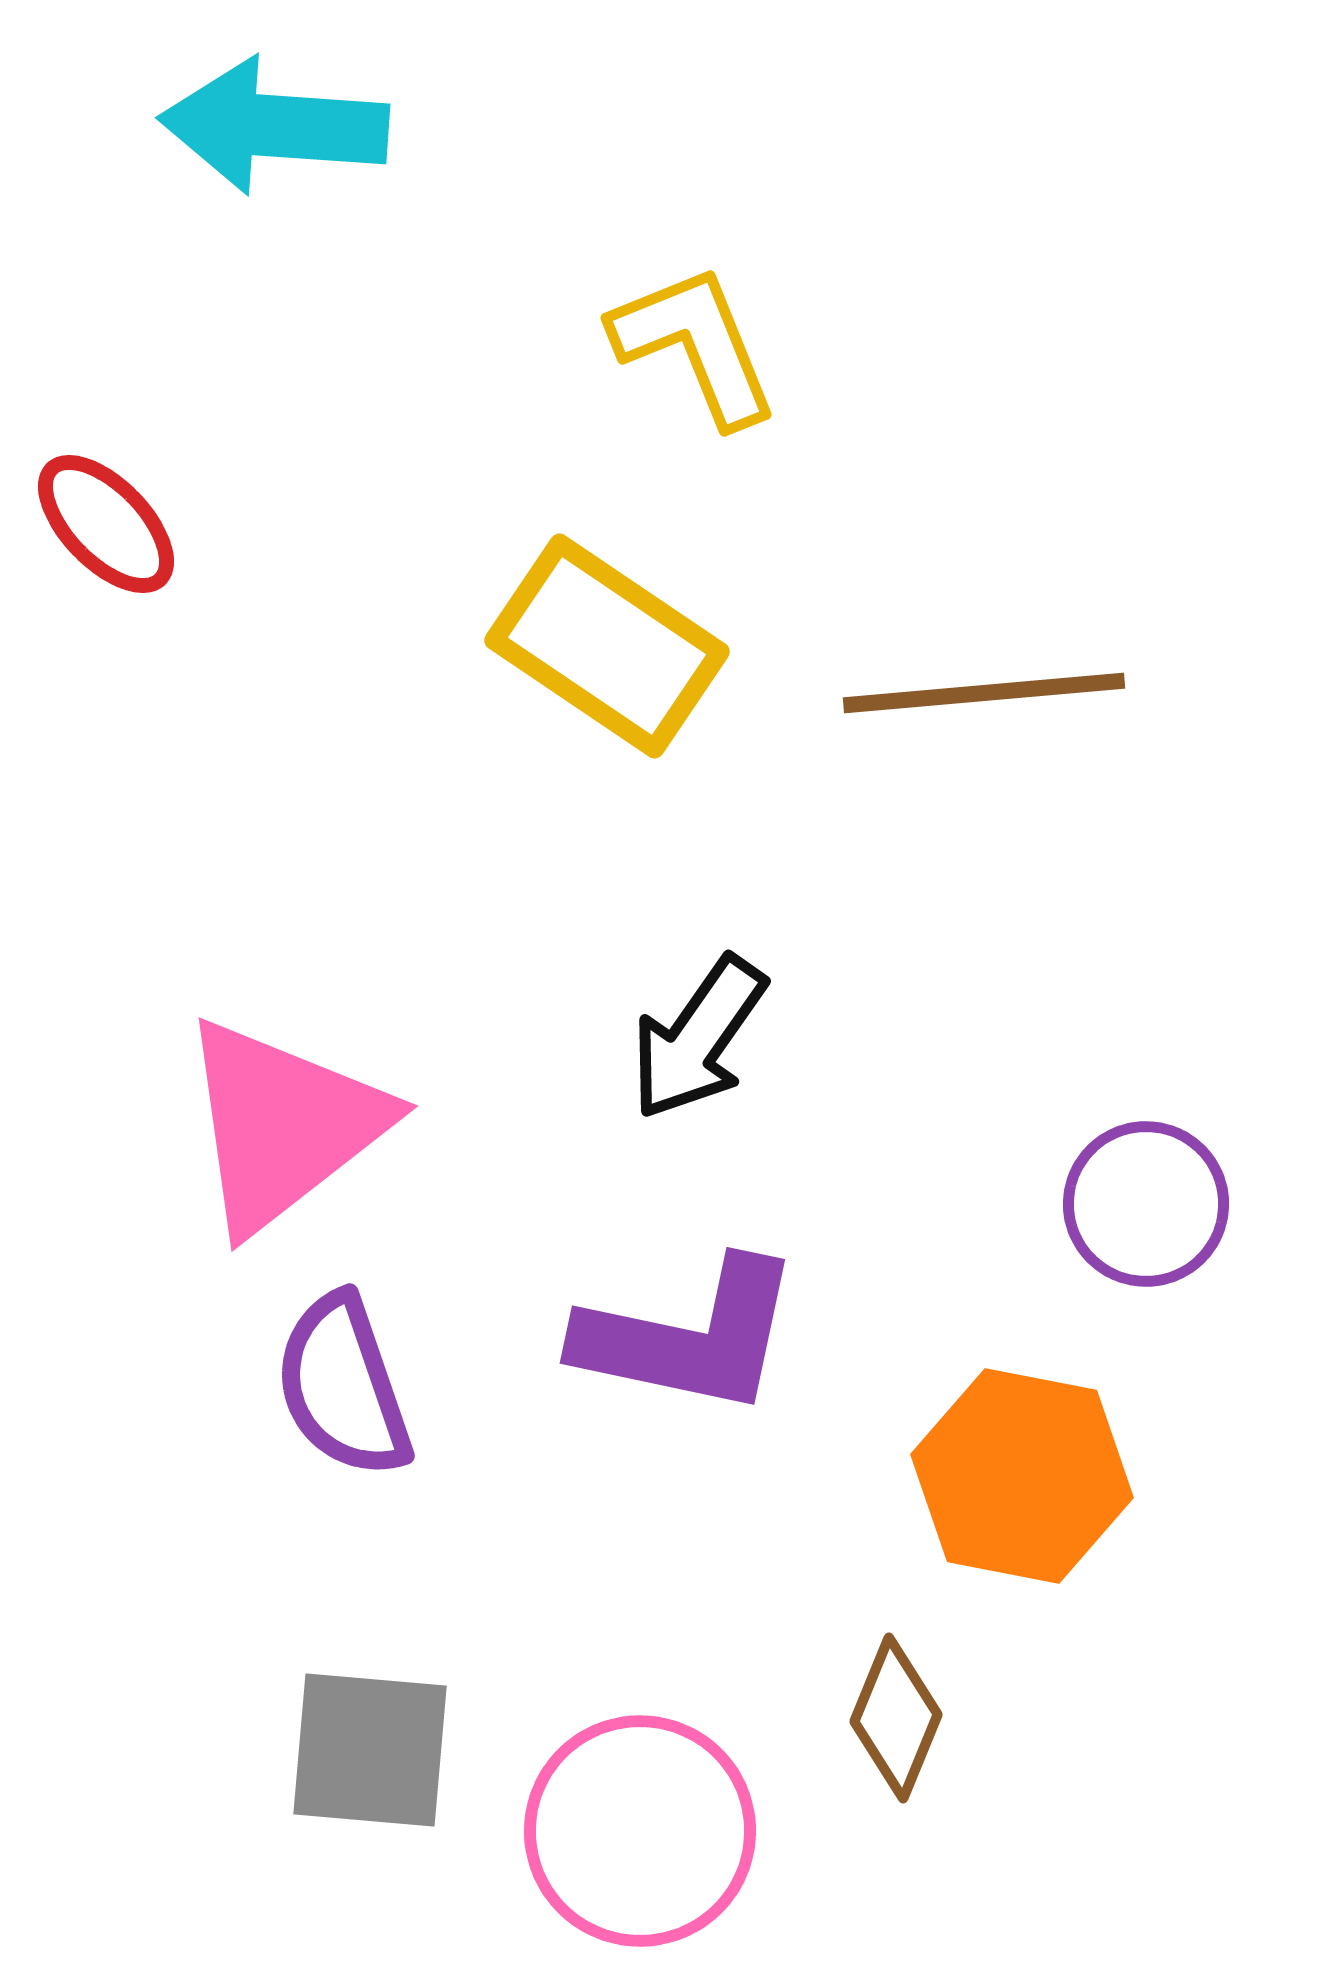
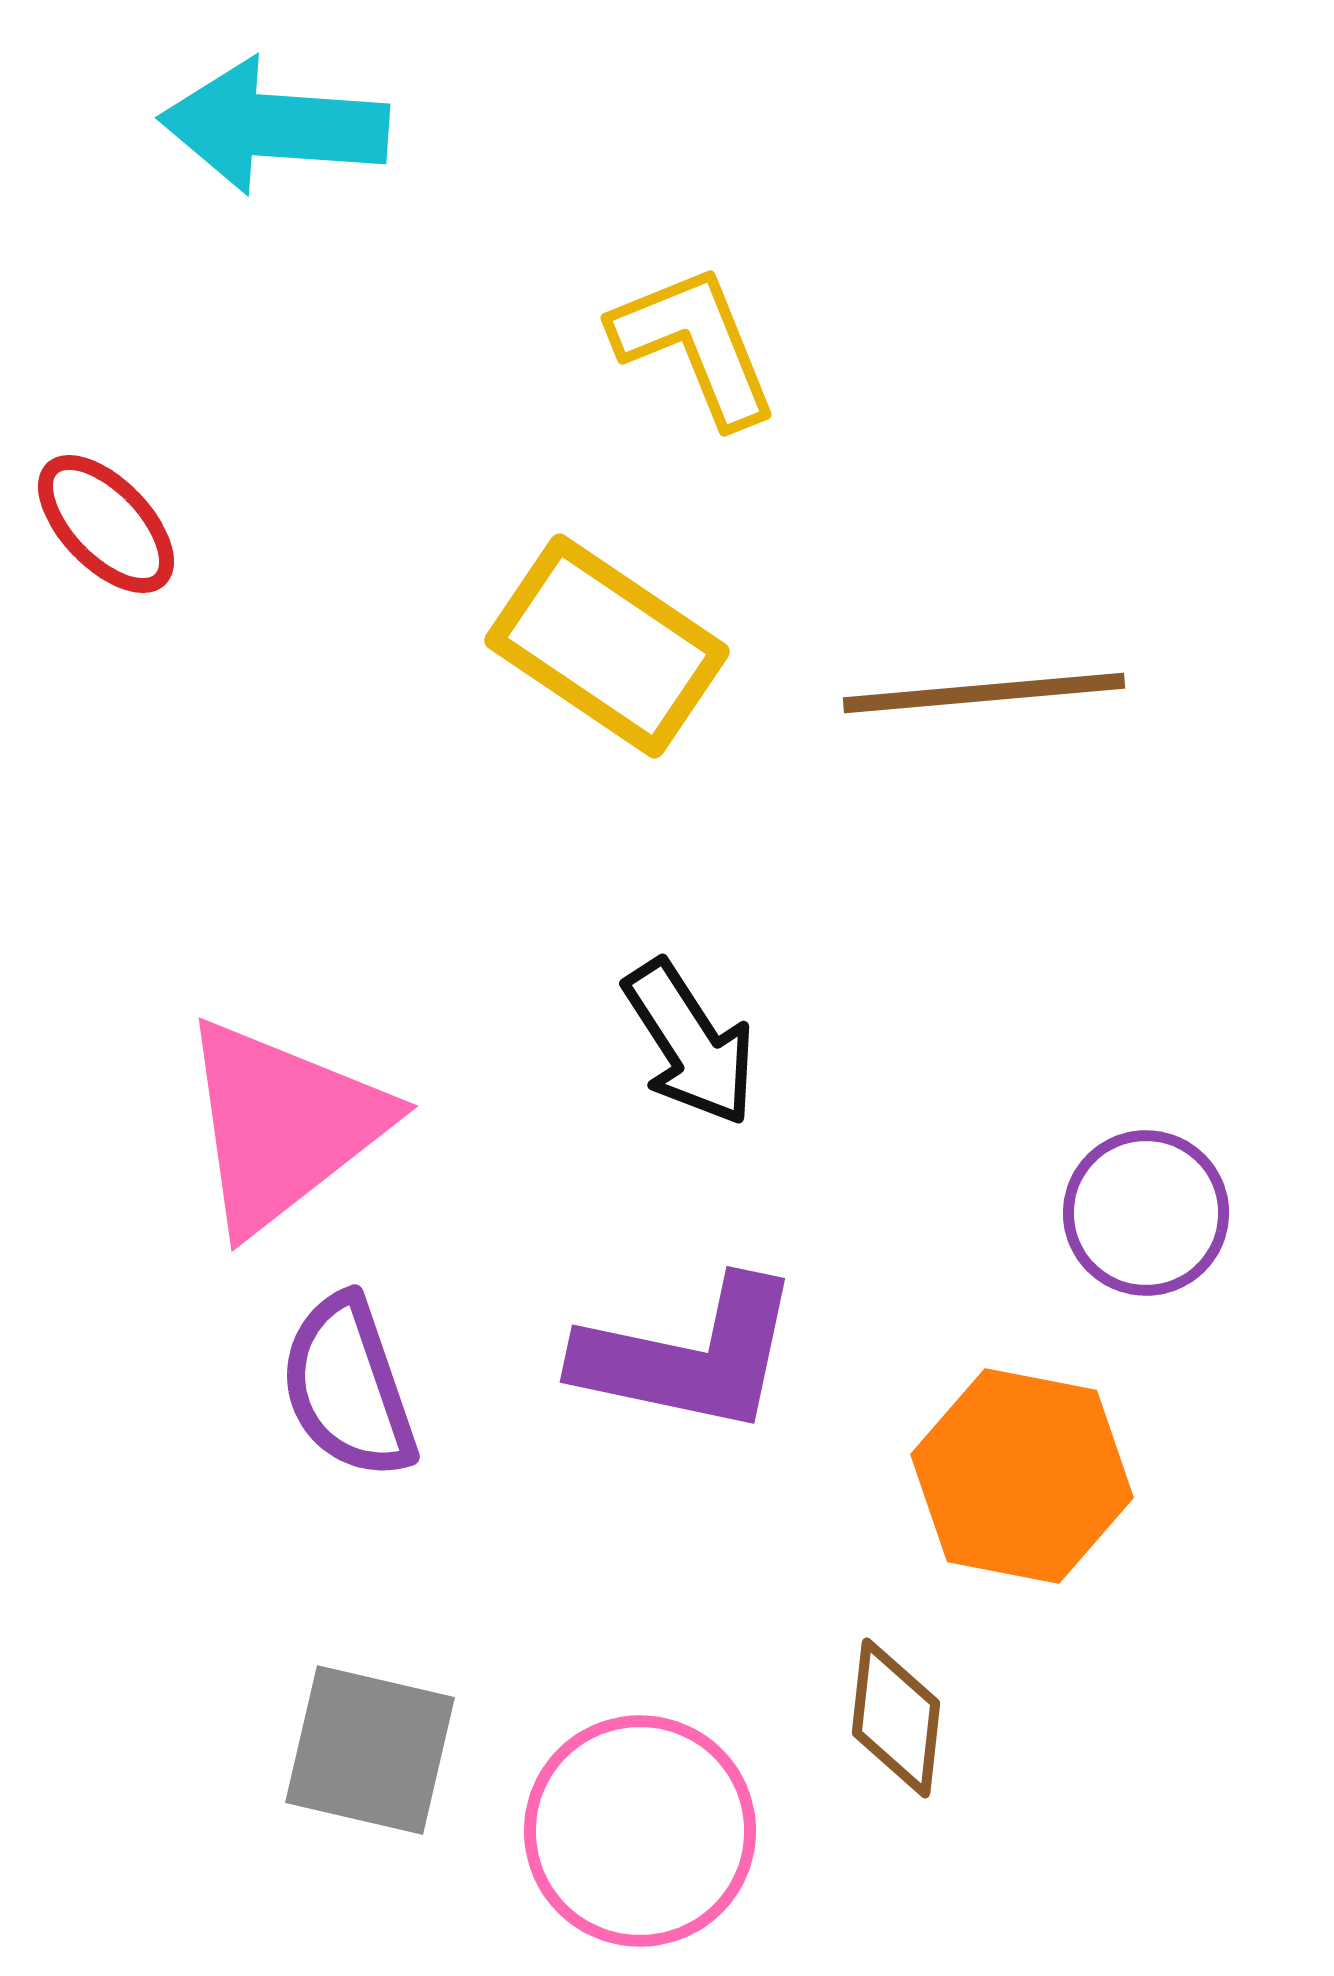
black arrow: moved 8 px left, 5 px down; rotated 68 degrees counterclockwise
purple circle: moved 9 px down
purple L-shape: moved 19 px down
purple semicircle: moved 5 px right, 1 px down
brown diamond: rotated 16 degrees counterclockwise
gray square: rotated 8 degrees clockwise
